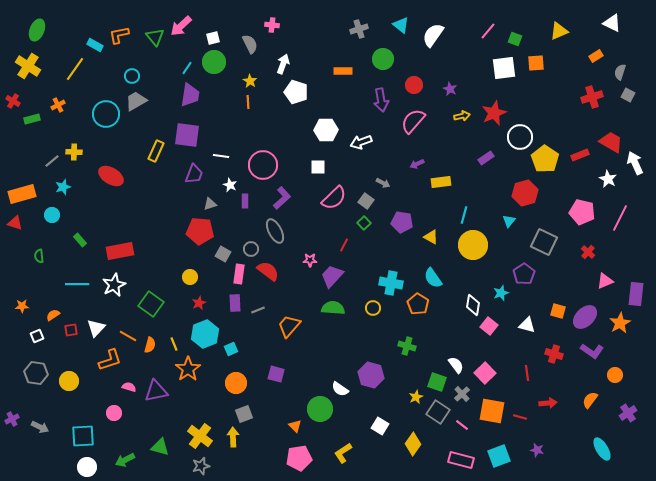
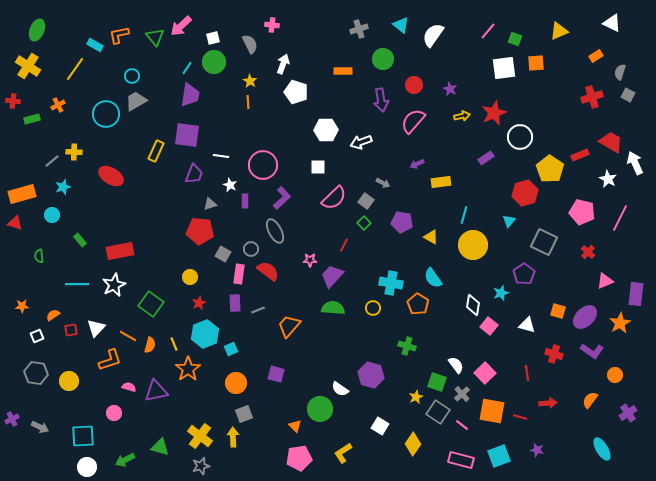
red cross at (13, 101): rotated 24 degrees counterclockwise
yellow pentagon at (545, 159): moved 5 px right, 10 px down
